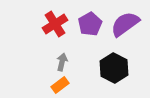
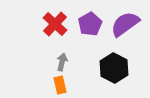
red cross: rotated 15 degrees counterclockwise
orange rectangle: rotated 66 degrees counterclockwise
